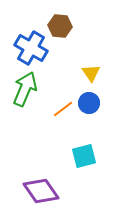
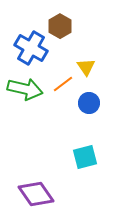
brown hexagon: rotated 25 degrees clockwise
yellow triangle: moved 5 px left, 6 px up
green arrow: rotated 80 degrees clockwise
orange line: moved 25 px up
cyan square: moved 1 px right, 1 px down
purple diamond: moved 5 px left, 3 px down
